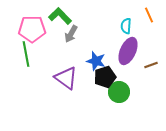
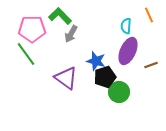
green line: rotated 25 degrees counterclockwise
